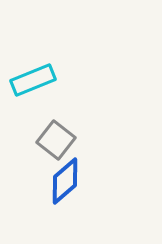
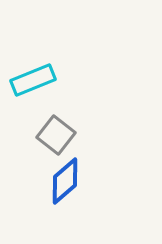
gray square: moved 5 px up
